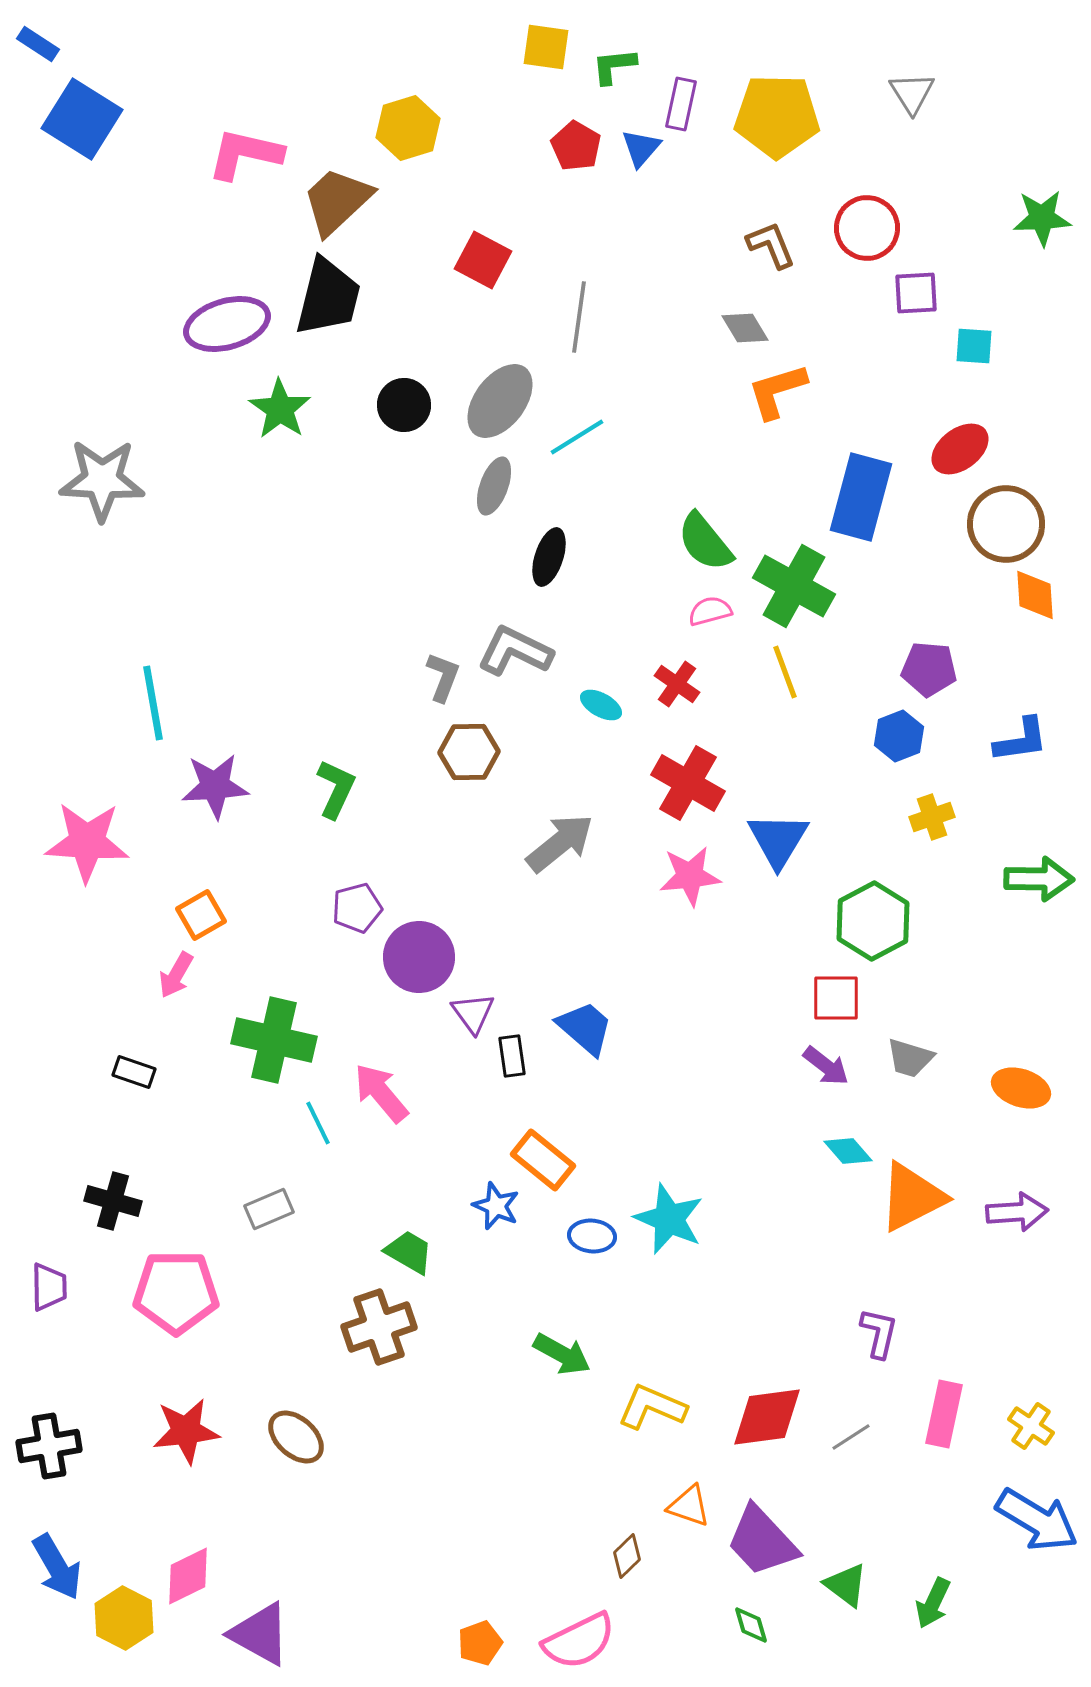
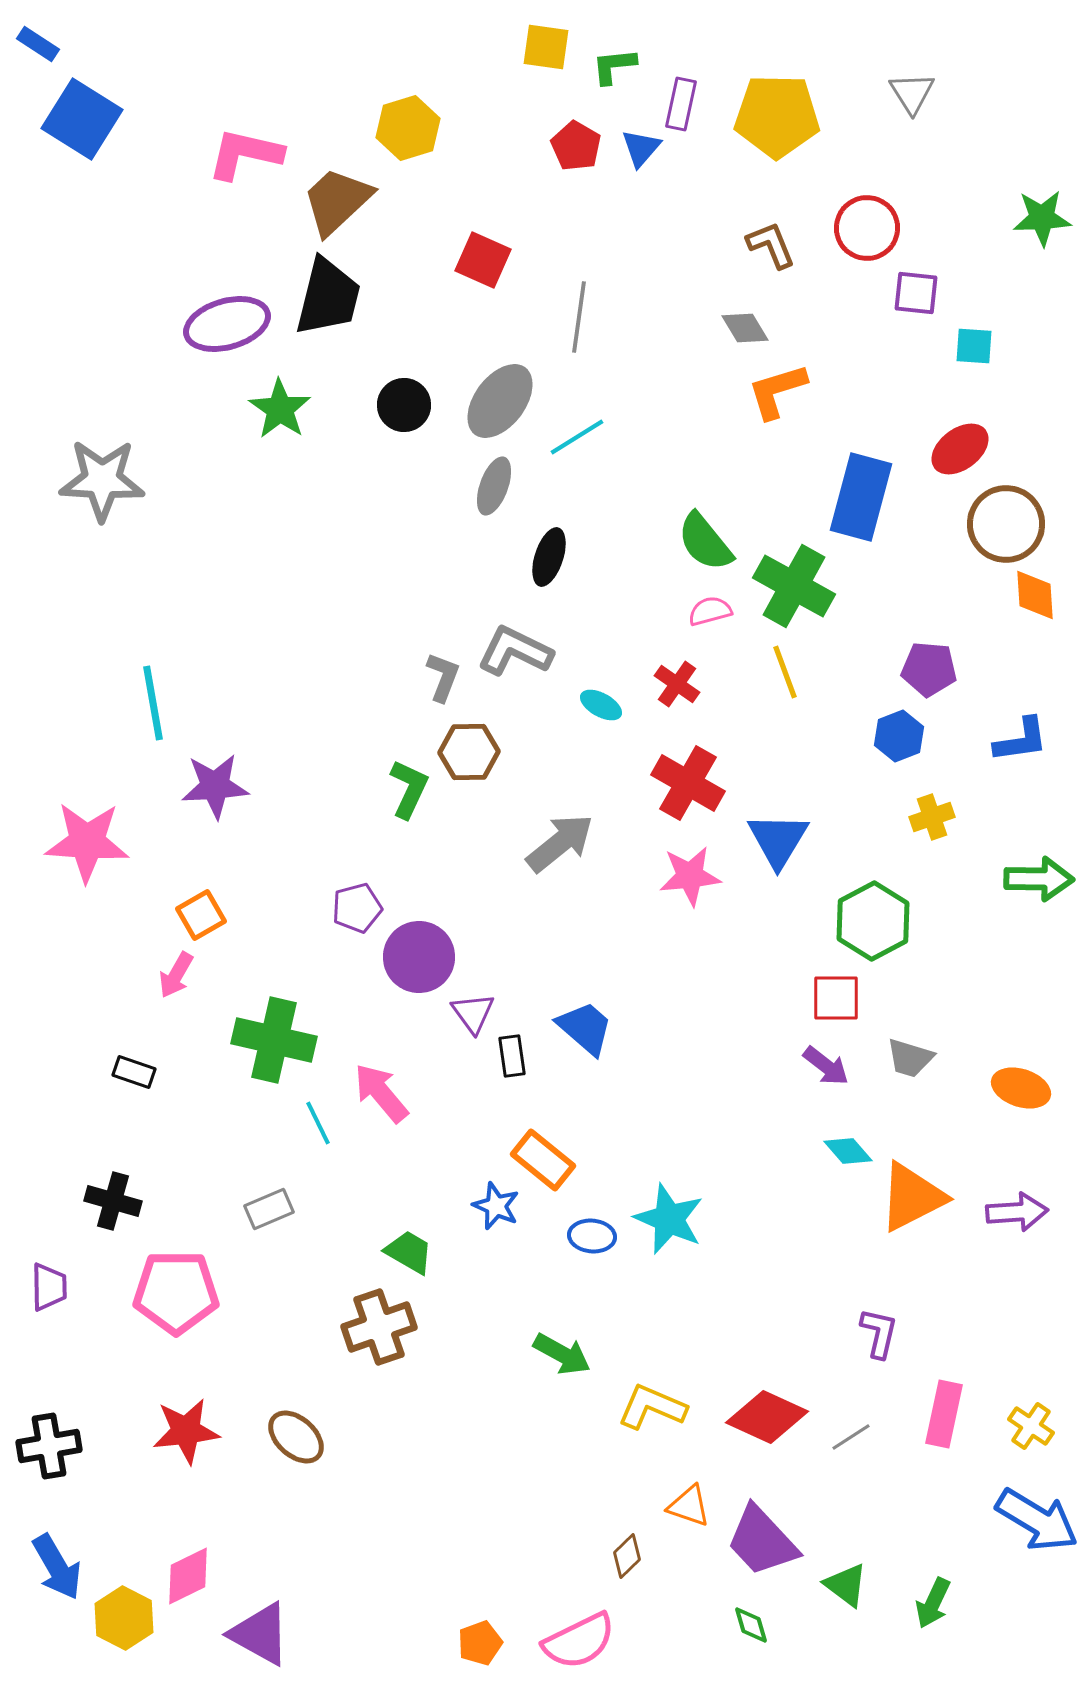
red square at (483, 260): rotated 4 degrees counterclockwise
purple square at (916, 293): rotated 9 degrees clockwise
green L-shape at (336, 789): moved 73 px right
red diamond at (767, 1417): rotated 32 degrees clockwise
